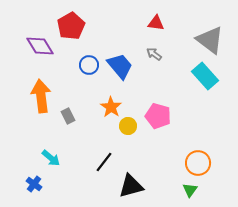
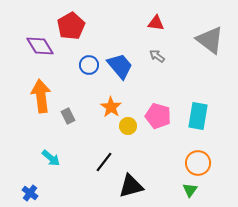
gray arrow: moved 3 px right, 2 px down
cyan rectangle: moved 7 px left, 40 px down; rotated 52 degrees clockwise
blue cross: moved 4 px left, 9 px down
